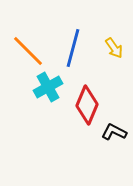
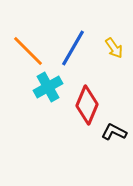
blue line: rotated 15 degrees clockwise
